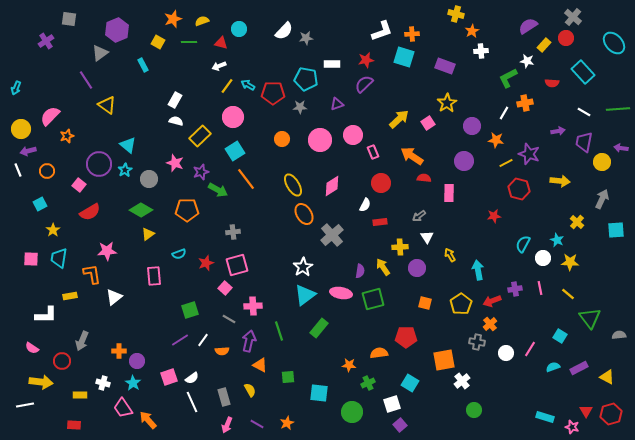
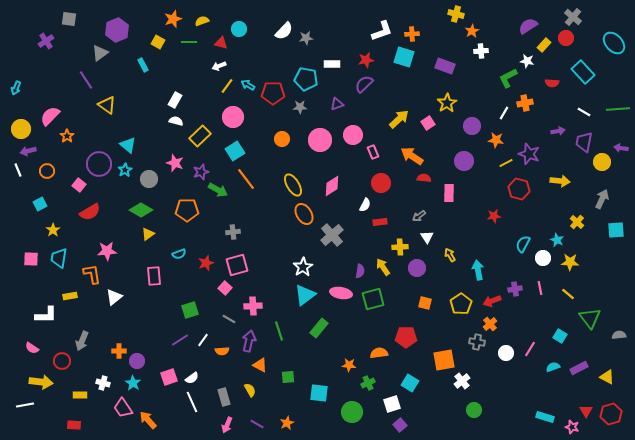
orange star at (67, 136): rotated 16 degrees counterclockwise
